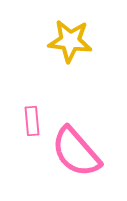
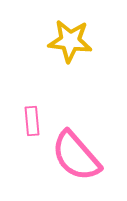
pink semicircle: moved 4 px down
